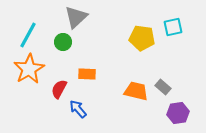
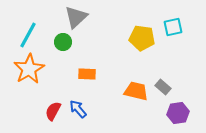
red semicircle: moved 6 px left, 22 px down
